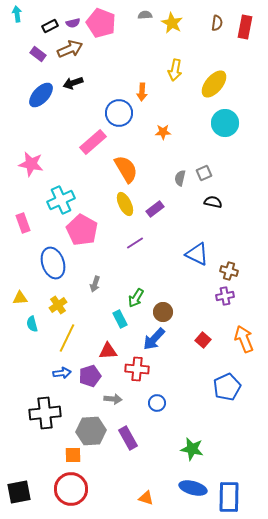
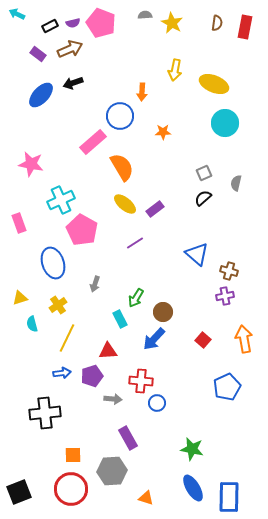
cyan arrow at (17, 14): rotated 56 degrees counterclockwise
yellow ellipse at (214, 84): rotated 72 degrees clockwise
blue circle at (119, 113): moved 1 px right, 3 px down
orange semicircle at (126, 169): moved 4 px left, 2 px up
gray semicircle at (180, 178): moved 56 px right, 5 px down
black semicircle at (213, 202): moved 10 px left, 4 px up; rotated 54 degrees counterclockwise
yellow ellipse at (125, 204): rotated 25 degrees counterclockwise
pink rectangle at (23, 223): moved 4 px left
blue triangle at (197, 254): rotated 15 degrees clockwise
yellow triangle at (20, 298): rotated 14 degrees counterclockwise
orange arrow at (244, 339): rotated 12 degrees clockwise
red cross at (137, 369): moved 4 px right, 12 px down
purple pentagon at (90, 376): moved 2 px right
gray hexagon at (91, 431): moved 21 px right, 40 px down
blue ellipse at (193, 488): rotated 44 degrees clockwise
black square at (19, 492): rotated 10 degrees counterclockwise
